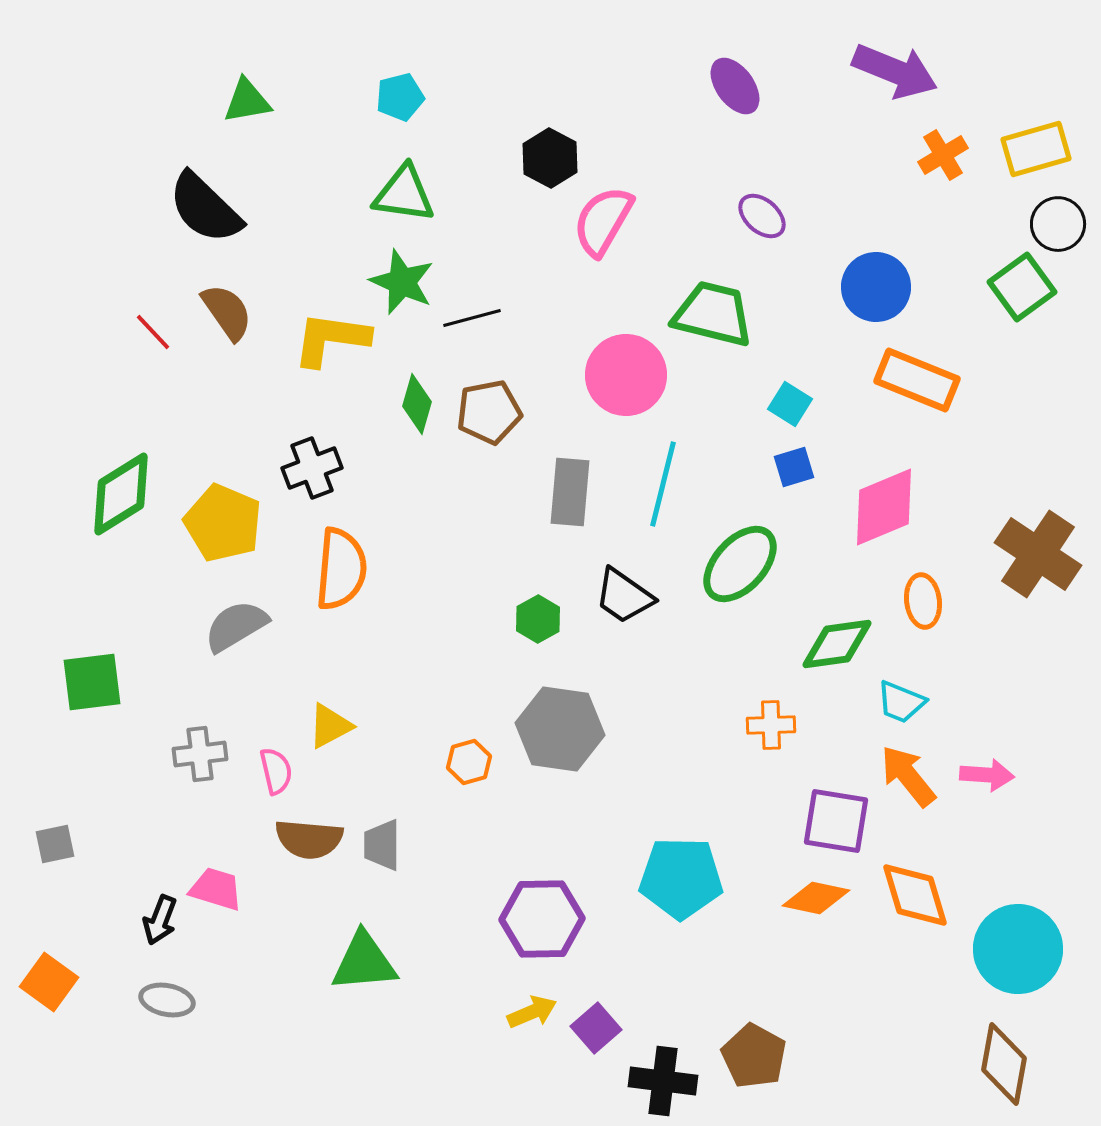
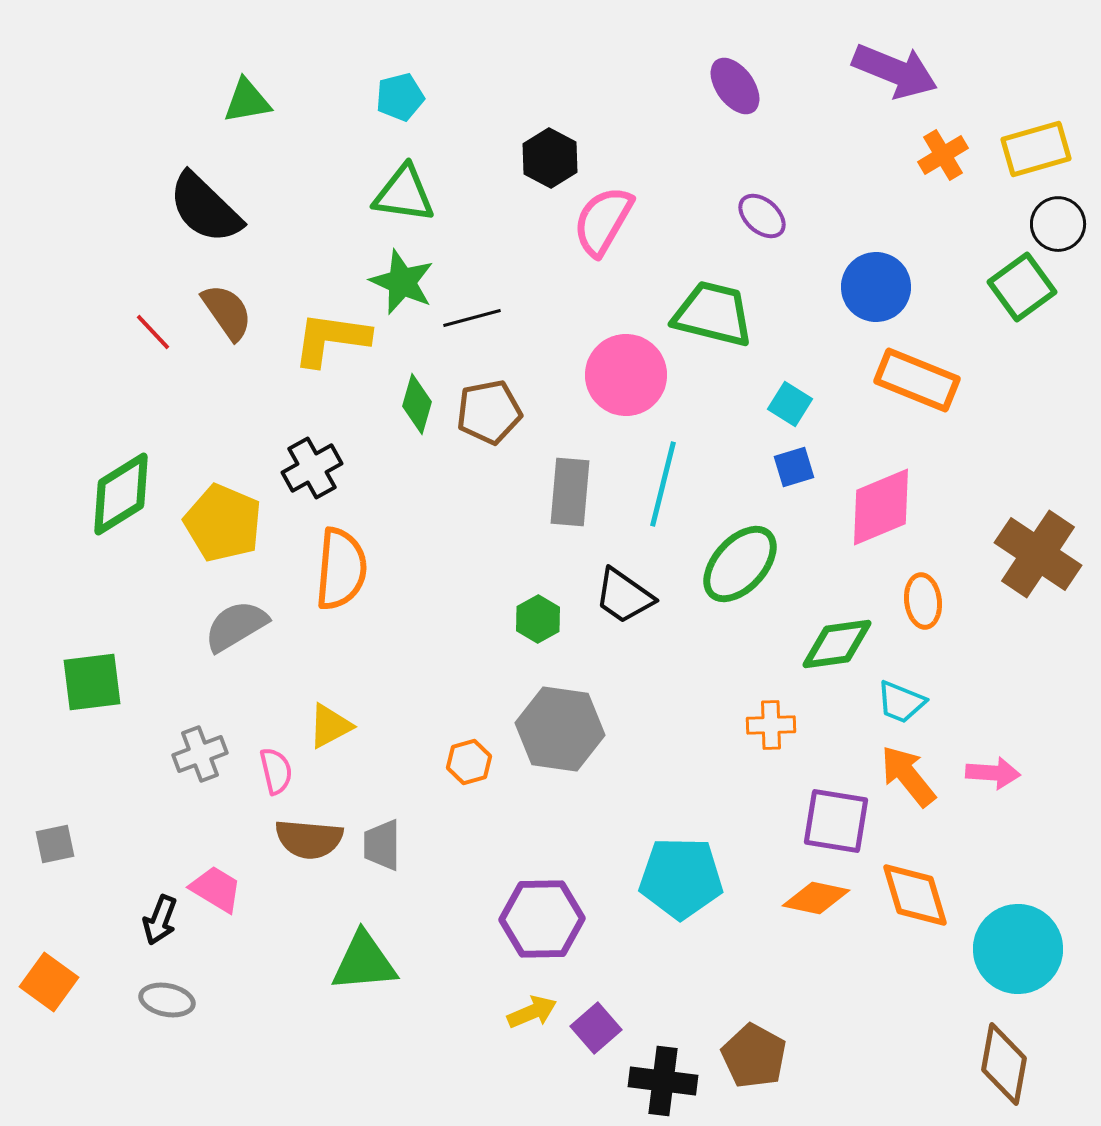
black cross at (312, 468): rotated 8 degrees counterclockwise
pink diamond at (884, 507): moved 3 px left
gray cross at (200, 754): rotated 14 degrees counterclockwise
pink arrow at (987, 775): moved 6 px right, 2 px up
pink trapezoid at (216, 889): rotated 14 degrees clockwise
